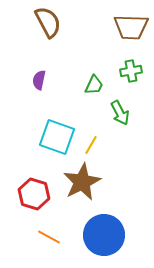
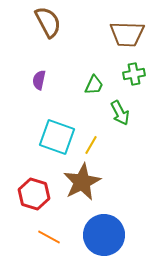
brown trapezoid: moved 4 px left, 7 px down
green cross: moved 3 px right, 3 px down
